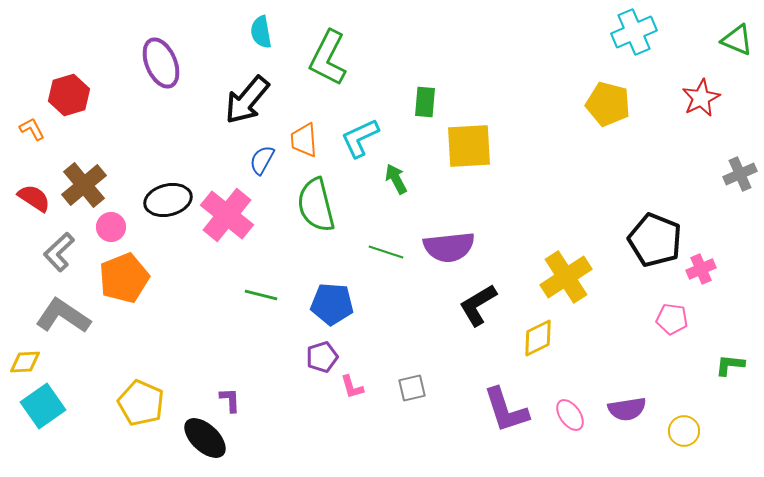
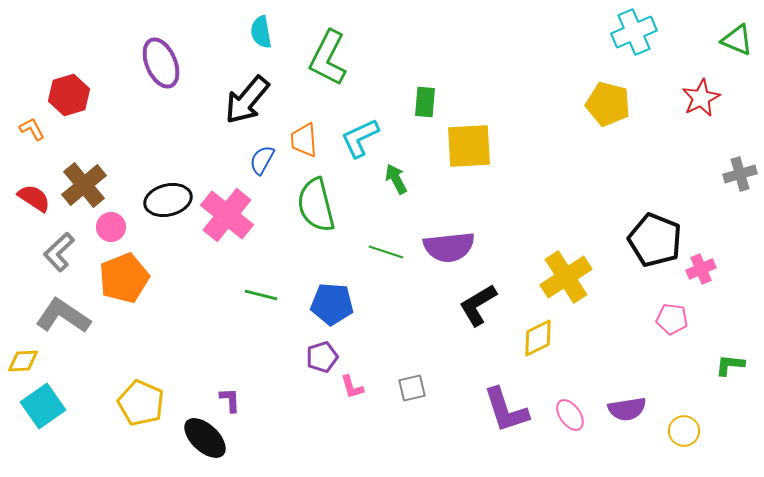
gray cross at (740, 174): rotated 8 degrees clockwise
yellow diamond at (25, 362): moved 2 px left, 1 px up
